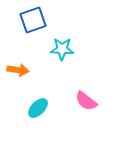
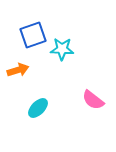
blue square: moved 15 px down
orange arrow: rotated 25 degrees counterclockwise
pink semicircle: moved 7 px right, 1 px up
